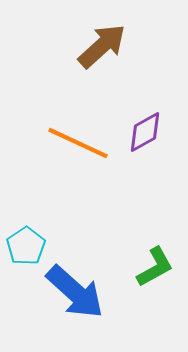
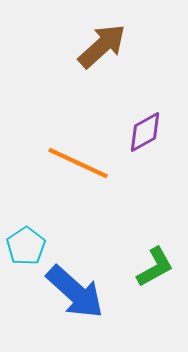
orange line: moved 20 px down
